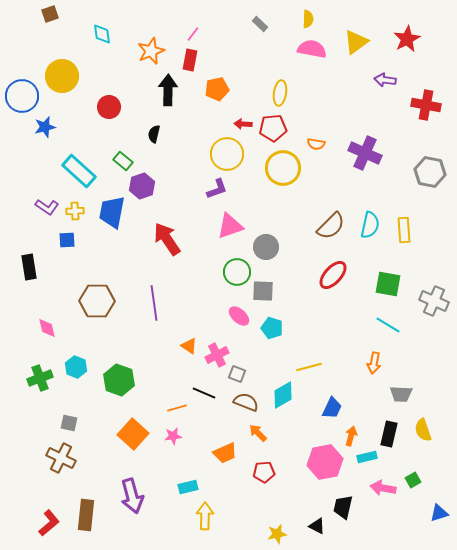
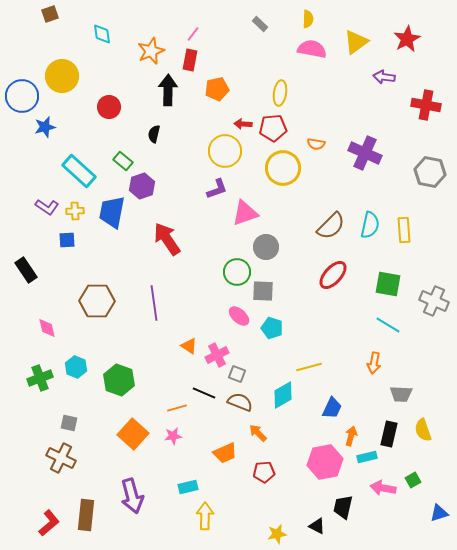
purple arrow at (385, 80): moved 1 px left, 3 px up
yellow circle at (227, 154): moved 2 px left, 3 px up
pink triangle at (230, 226): moved 15 px right, 13 px up
black rectangle at (29, 267): moved 3 px left, 3 px down; rotated 25 degrees counterclockwise
brown semicircle at (246, 402): moved 6 px left
